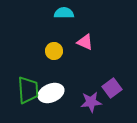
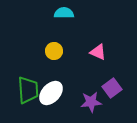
pink triangle: moved 13 px right, 10 px down
white ellipse: rotated 25 degrees counterclockwise
